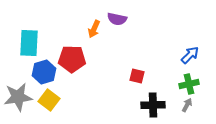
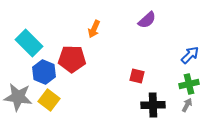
purple semicircle: moved 30 px right, 1 px down; rotated 54 degrees counterclockwise
cyan rectangle: rotated 48 degrees counterclockwise
blue hexagon: rotated 20 degrees counterclockwise
gray star: rotated 16 degrees clockwise
